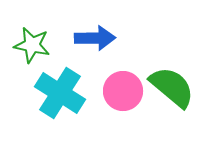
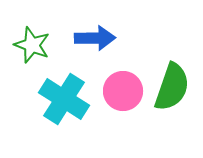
green star: rotated 9 degrees clockwise
green semicircle: rotated 69 degrees clockwise
cyan cross: moved 4 px right, 6 px down
